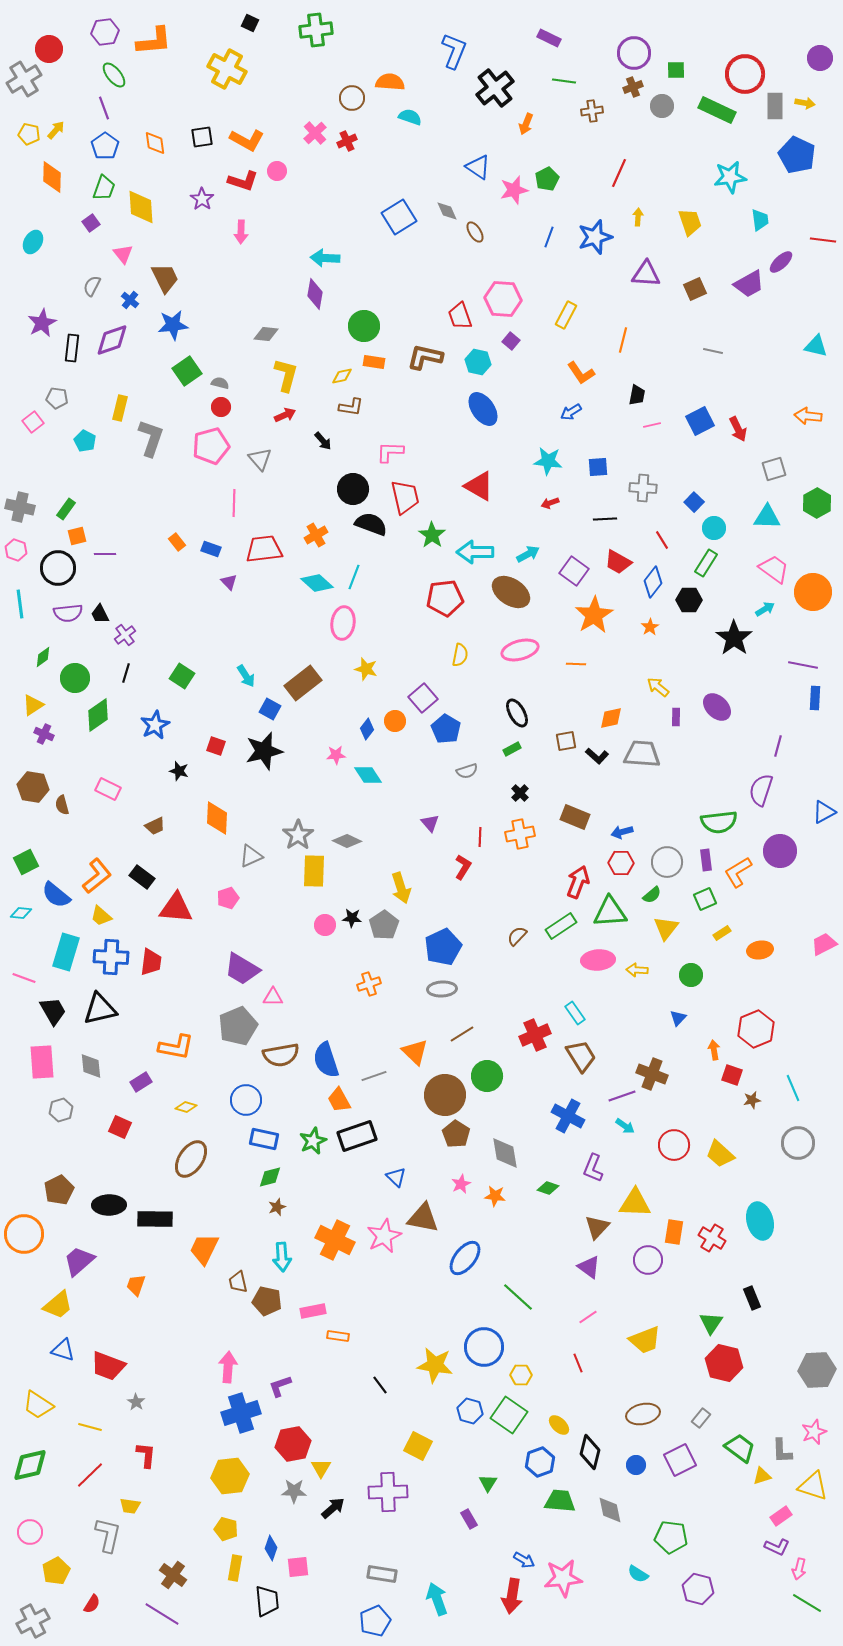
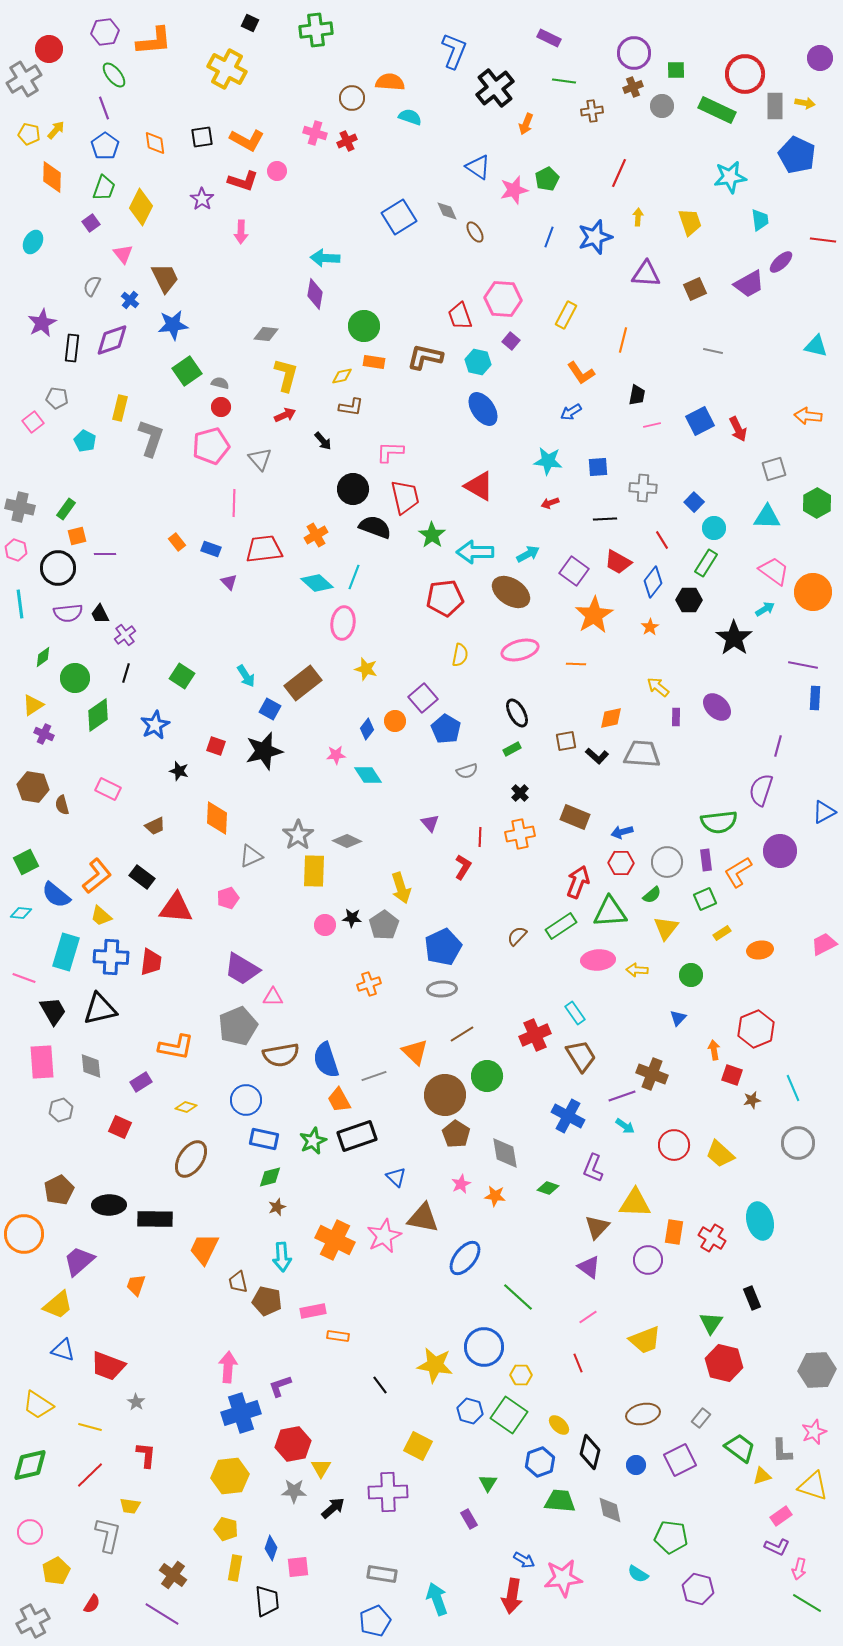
pink cross at (315, 133): rotated 30 degrees counterclockwise
yellow diamond at (141, 207): rotated 30 degrees clockwise
black semicircle at (371, 524): moved 4 px right, 3 px down
pink trapezoid at (774, 569): moved 2 px down
